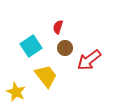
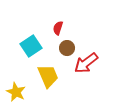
red semicircle: moved 1 px down
brown circle: moved 2 px right
red arrow: moved 3 px left, 3 px down
yellow trapezoid: moved 2 px right; rotated 15 degrees clockwise
